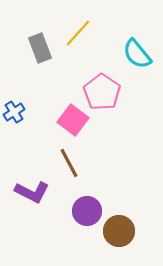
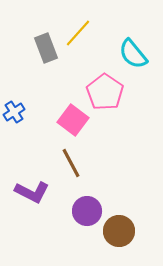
gray rectangle: moved 6 px right
cyan semicircle: moved 4 px left
pink pentagon: moved 3 px right
brown line: moved 2 px right
